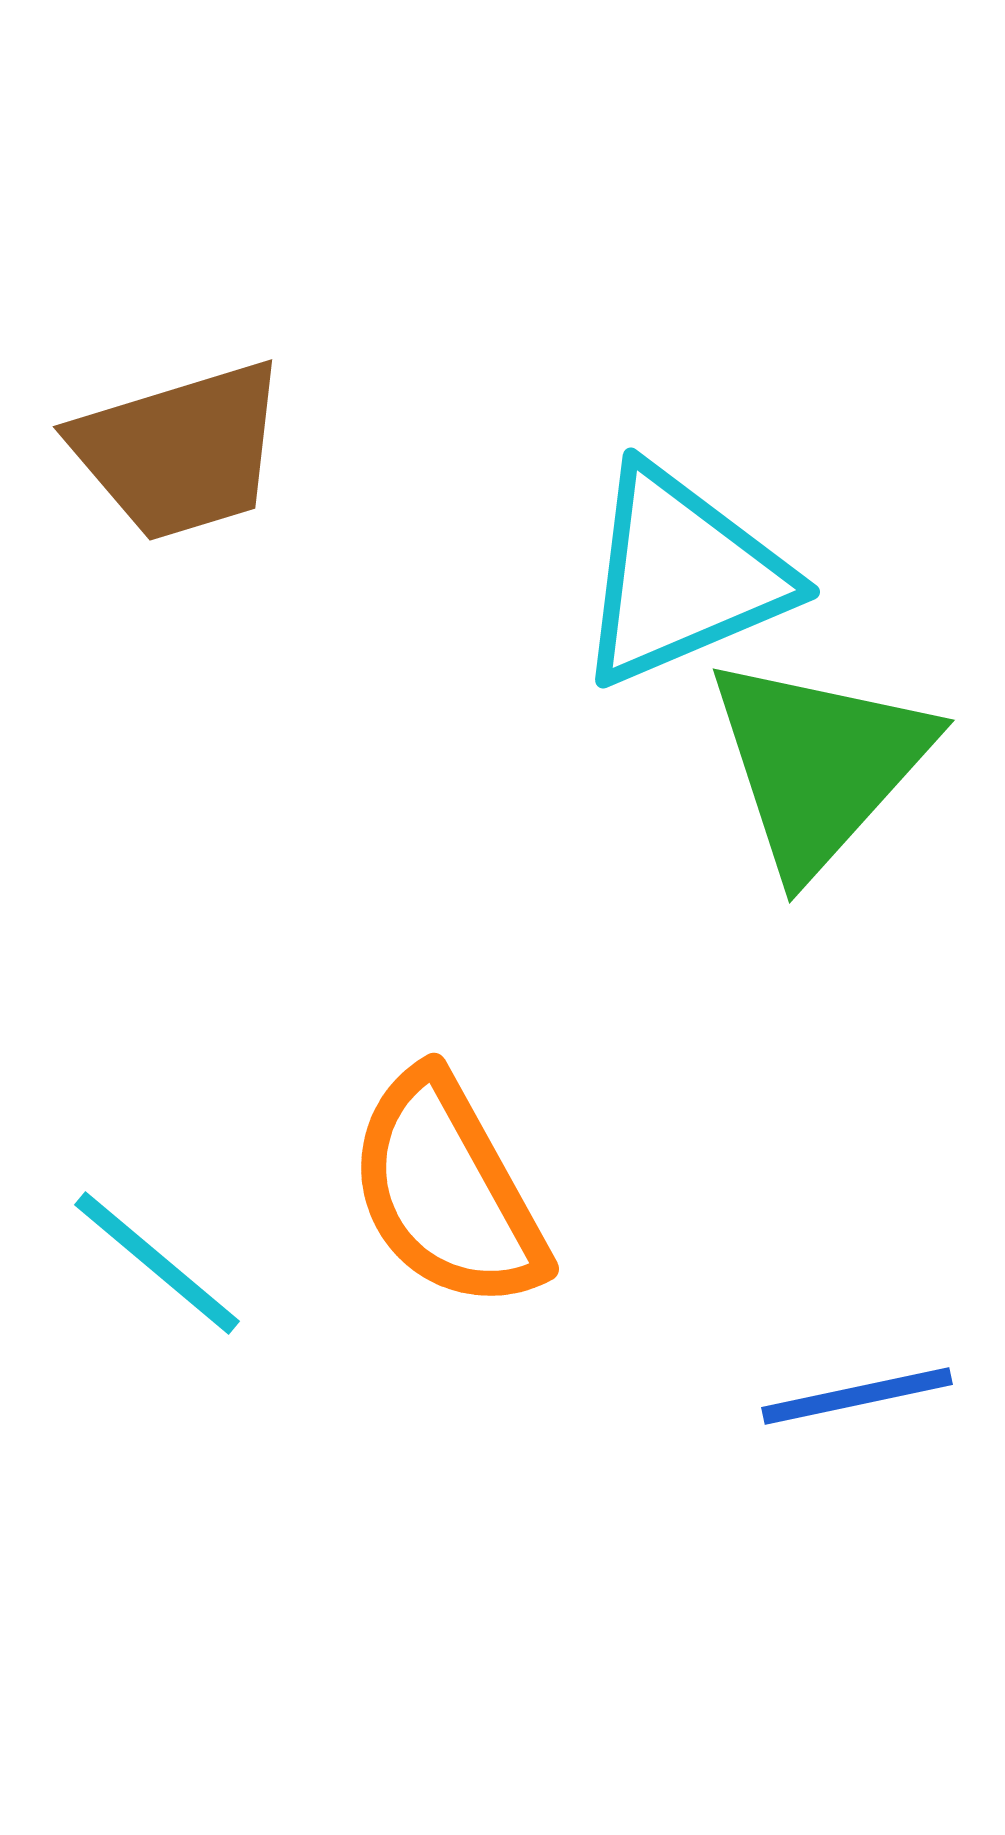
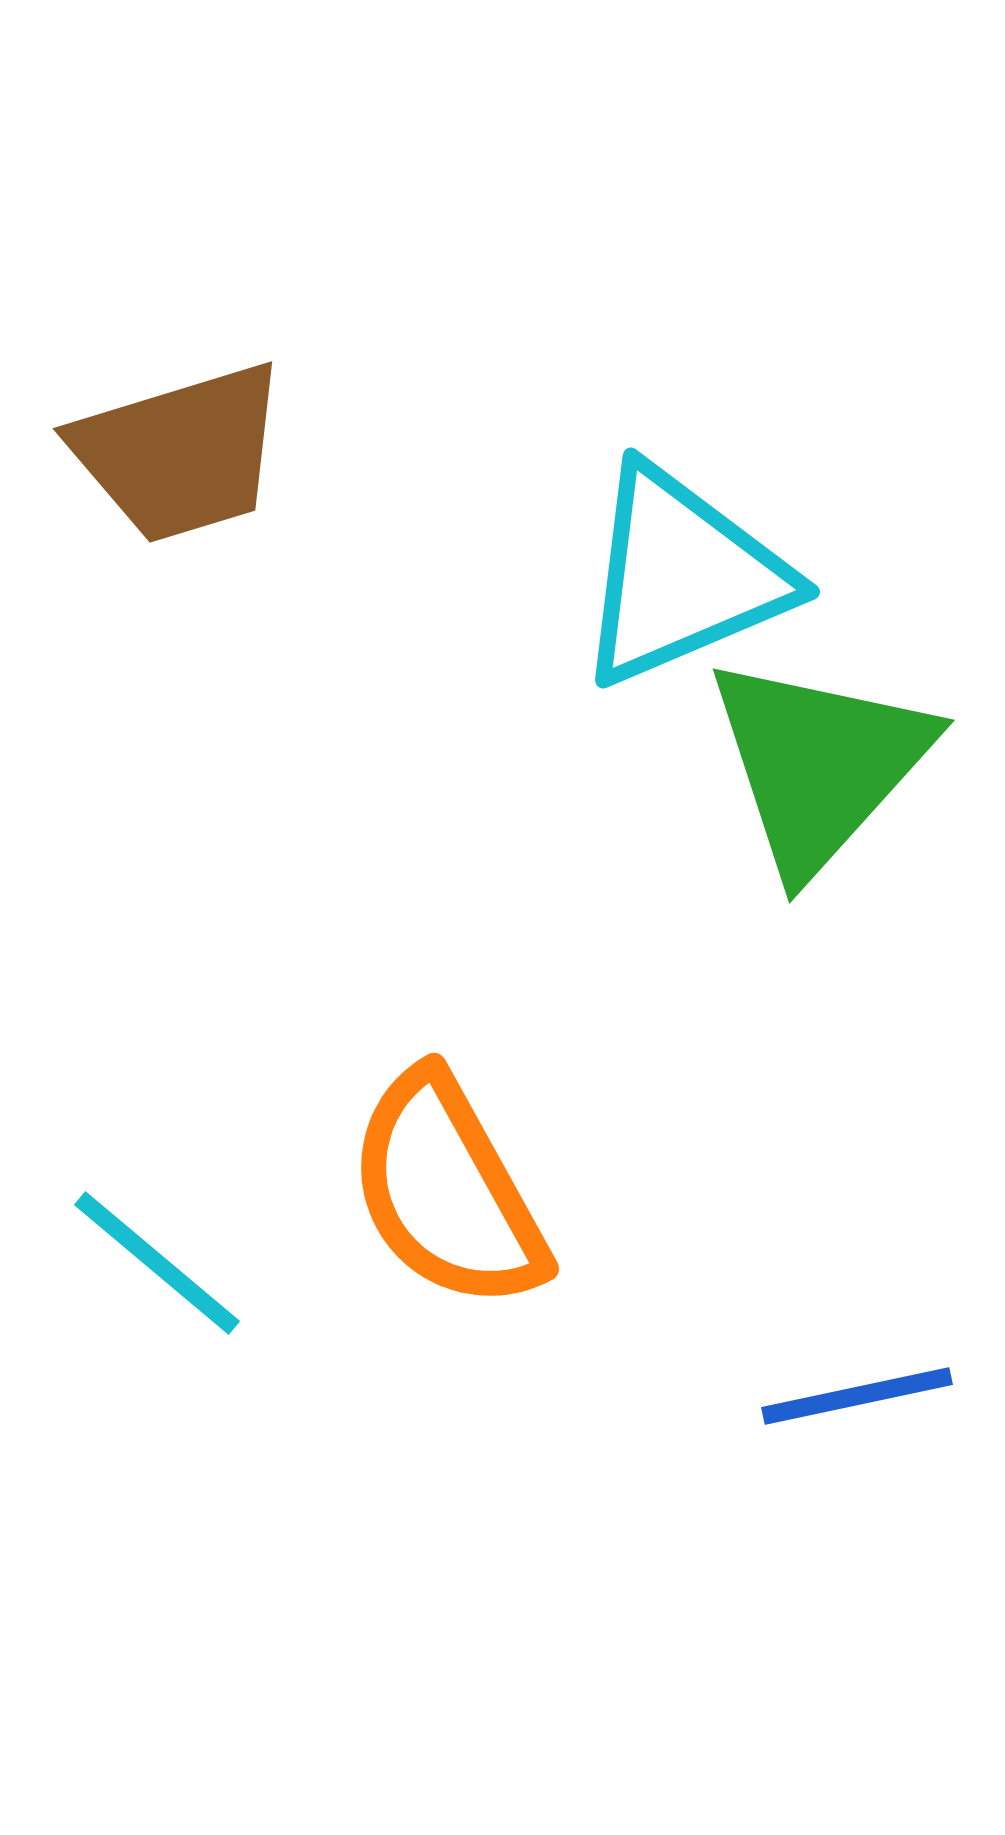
brown trapezoid: moved 2 px down
